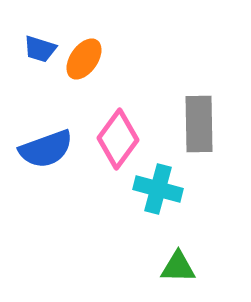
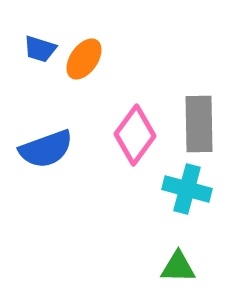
pink diamond: moved 17 px right, 4 px up
cyan cross: moved 29 px right
